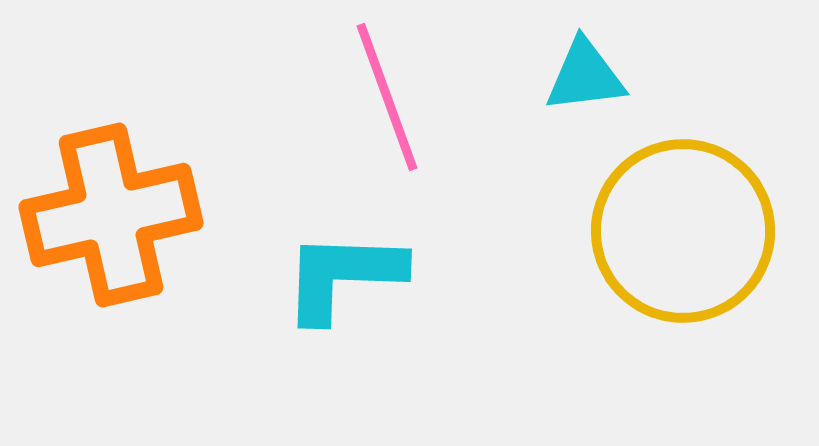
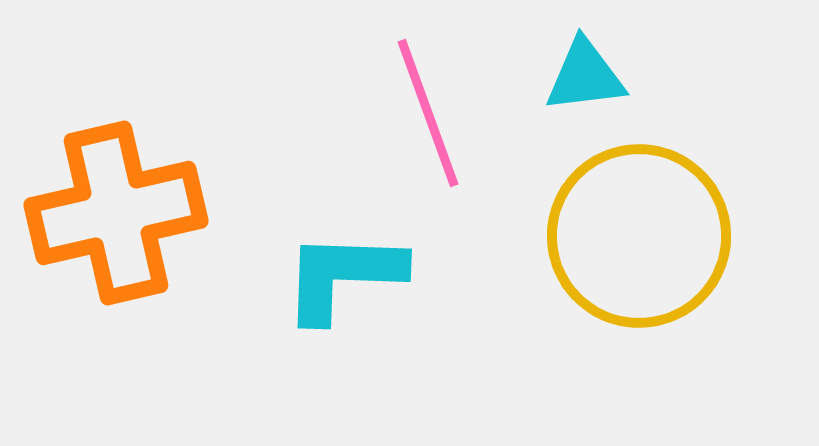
pink line: moved 41 px right, 16 px down
orange cross: moved 5 px right, 2 px up
yellow circle: moved 44 px left, 5 px down
